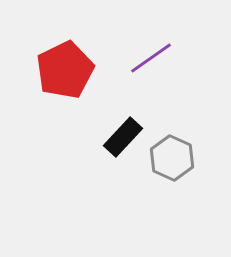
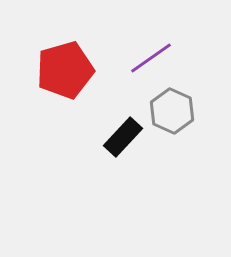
red pentagon: rotated 10 degrees clockwise
gray hexagon: moved 47 px up
